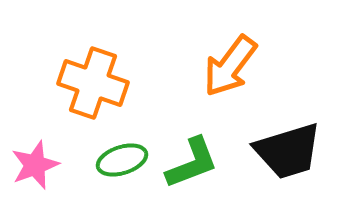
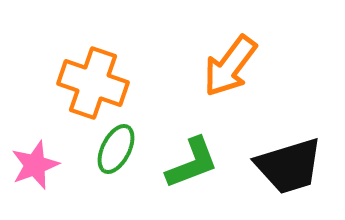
black trapezoid: moved 1 px right, 15 px down
green ellipse: moved 6 px left, 11 px up; rotated 45 degrees counterclockwise
